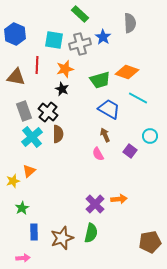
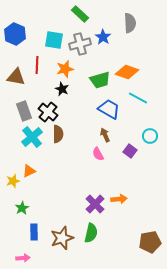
orange triangle: rotated 16 degrees clockwise
